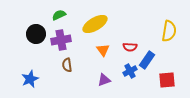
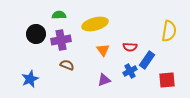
green semicircle: rotated 24 degrees clockwise
yellow ellipse: rotated 15 degrees clockwise
brown semicircle: rotated 120 degrees clockwise
